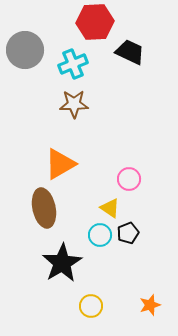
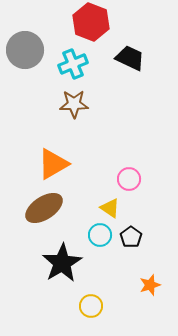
red hexagon: moved 4 px left; rotated 24 degrees clockwise
black trapezoid: moved 6 px down
orange triangle: moved 7 px left
brown ellipse: rotated 69 degrees clockwise
black pentagon: moved 3 px right, 4 px down; rotated 15 degrees counterclockwise
orange star: moved 20 px up
